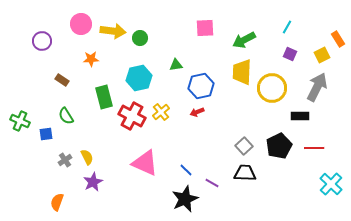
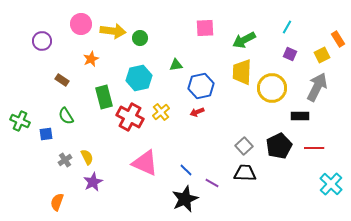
orange star: rotated 21 degrees counterclockwise
red cross: moved 2 px left, 1 px down
